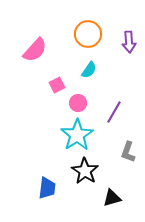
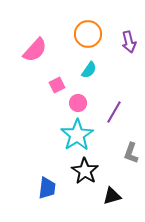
purple arrow: rotated 10 degrees counterclockwise
gray L-shape: moved 3 px right, 1 px down
black triangle: moved 2 px up
